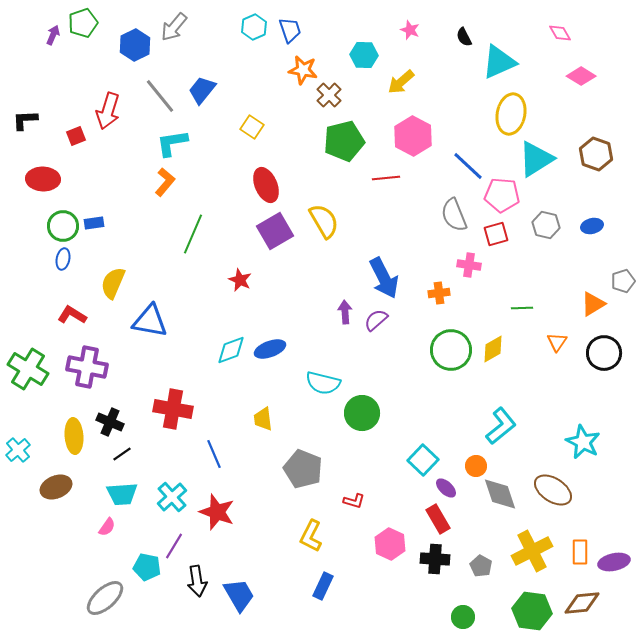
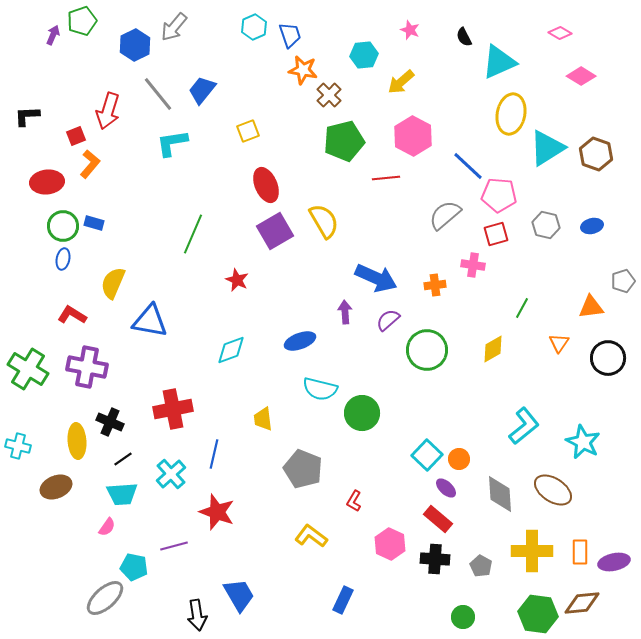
green pentagon at (83, 23): moved 1 px left, 2 px up
blue trapezoid at (290, 30): moved 5 px down
pink diamond at (560, 33): rotated 30 degrees counterclockwise
cyan hexagon at (364, 55): rotated 8 degrees counterclockwise
gray line at (160, 96): moved 2 px left, 2 px up
black L-shape at (25, 120): moved 2 px right, 4 px up
yellow square at (252, 127): moved 4 px left, 4 px down; rotated 35 degrees clockwise
cyan triangle at (536, 159): moved 11 px right, 11 px up
red ellipse at (43, 179): moved 4 px right, 3 px down; rotated 8 degrees counterclockwise
orange L-shape at (165, 182): moved 75 px left, 18 px up
pink pentagon at (502, 195): moved 3 px left
gray semicircle at (454, 215): moved 9 px left; rotated 72 degrees clockwise
blue rectangle at (94, 223): rotated 24 degrees clockwise
pink cross at (469, 265): moved 4 px right
blue arrow at (384, 278): moved 8 px left; rotated 39 degrees counterclockwise
red star at (240, 280): moved 3 px left
orange cross at (439, 293): moved 4 px left, 8 px up
orange triangle at (593, 304): moved 2 px left, 3 px down; rotated 24 degrees clockwise
green line at (522, 308): rotated 60 degrees counterclockwise
purple semicircle at (376, 320): moved 12 px right
orange triangle at (557, 342): moved 2 px right, 1 px down
blue ellipse at (270, 349): moved 30 px right, 8 px up
green circle at (451, 350): moved 24 px left
black circle at (604, 353): moved 4 px right, 5 px down
cyan semicircle at (323, 383): moved 3 px left, 6 px down
red cross at (173, 409): rotated 21 degrees counterclockwise
cyan L-shape at (501, 426): moved 23 px right
yellow ellipse at (74, 436): moved 3 px right, 5 px down
cyan cross at (18, 450): moved 4 px up; rotated 35 degrees counterclockwise
black line at (122, 454): moved 1 px right, 5 px down
blue line at (214, 454): rotated 36 degrees clockwise
cyan square at (423, 460): moved 4 px right, 5 px up
orange circle at (476, 466): moved 17 px left, 7 px up
gray diamond at (500, 494): rotated 15 degrees clockwise
cyan cross at (172, 497): moved 1 px left, 23 px up
red L-shape at (354, 501): rotated 105 degrees clockwise
red rectangle at (438, 519): rotated 20 degrees counterclockwise
yellow L-shape at (311, 536): rotated 100 degrees clockwise
purple line at (174, 546): rotated 44 degrees clockwise
yellow cross at (532, 551): rotated 27 degrees clockwise
cyan pentagon at (147, 567): moved 13 px left
black arrow at (197, 581): moved 34 px down
blue rectangle at (323, 586): moved 20 px right, 14 px down
green hexagon at (532, 611): moved 6 px right, 3 px down
